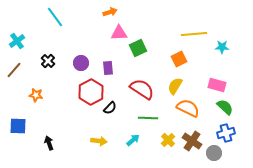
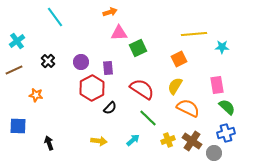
purple circle: moved 1 px up
brown line: rotated 24 degrees clockwise
pink rectangle: rotated 66 degrees clockwise
red hexagon: moved 1 px right, 4 px up
green semicircle: moved 2 px right
green line: rotated 42 degrees clockwise
yellow cross: rotated 24 degrees clockwise
